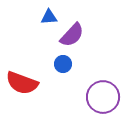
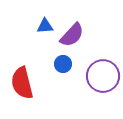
blue triangle: moved 4 px left, 9 px down
red semicircle: rotated 56 degrees clockwise
purple circle: moved 21 px up
